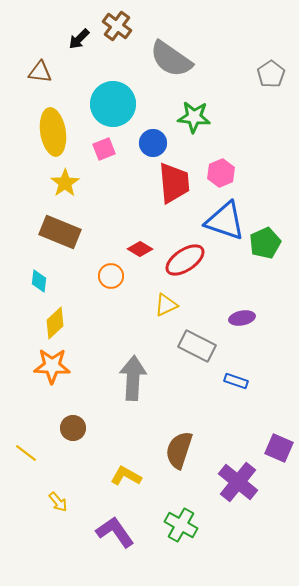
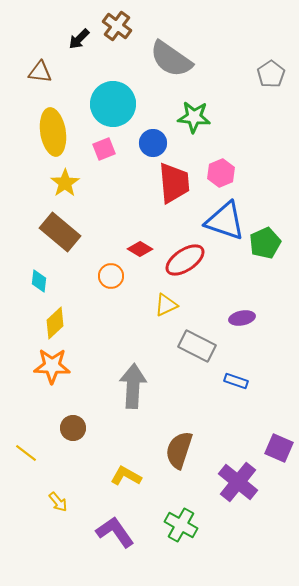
brown rectangle: rotated 18 degrees clockwise
gray arrow: moved 8 px down
